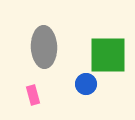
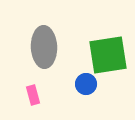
green square: rotated 9 degrees counterclockwise
